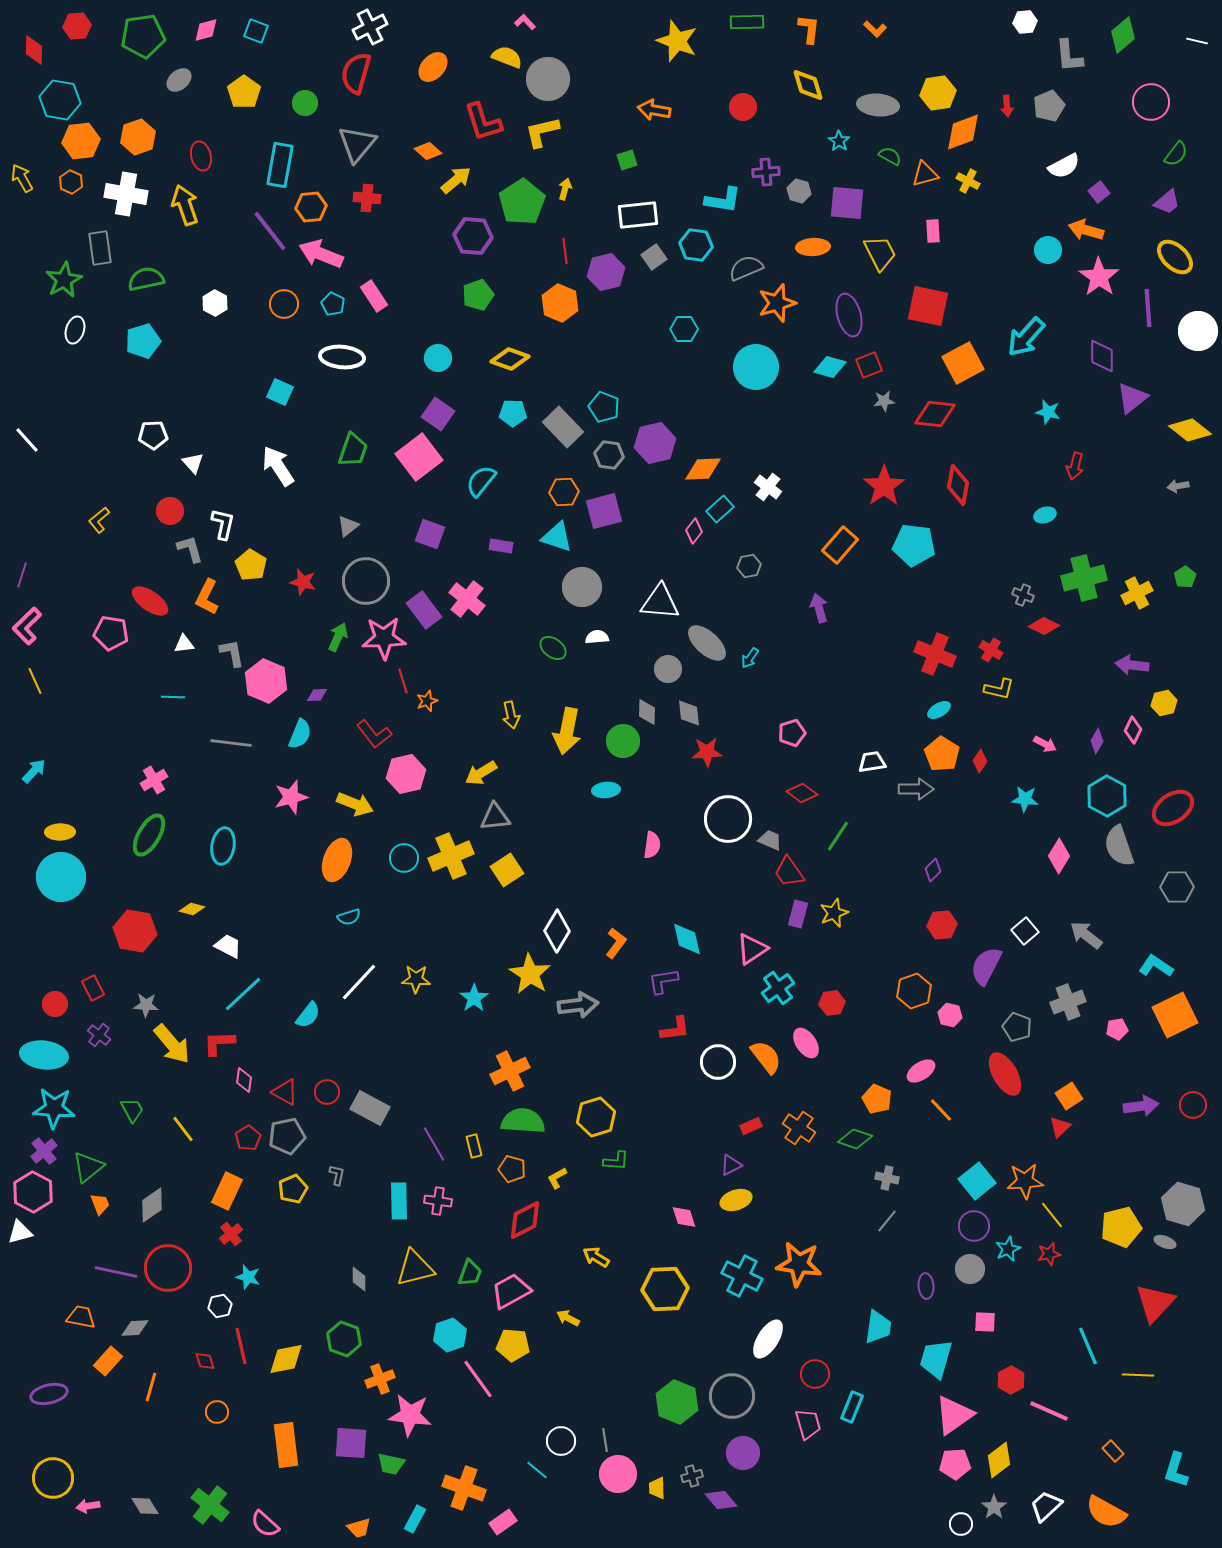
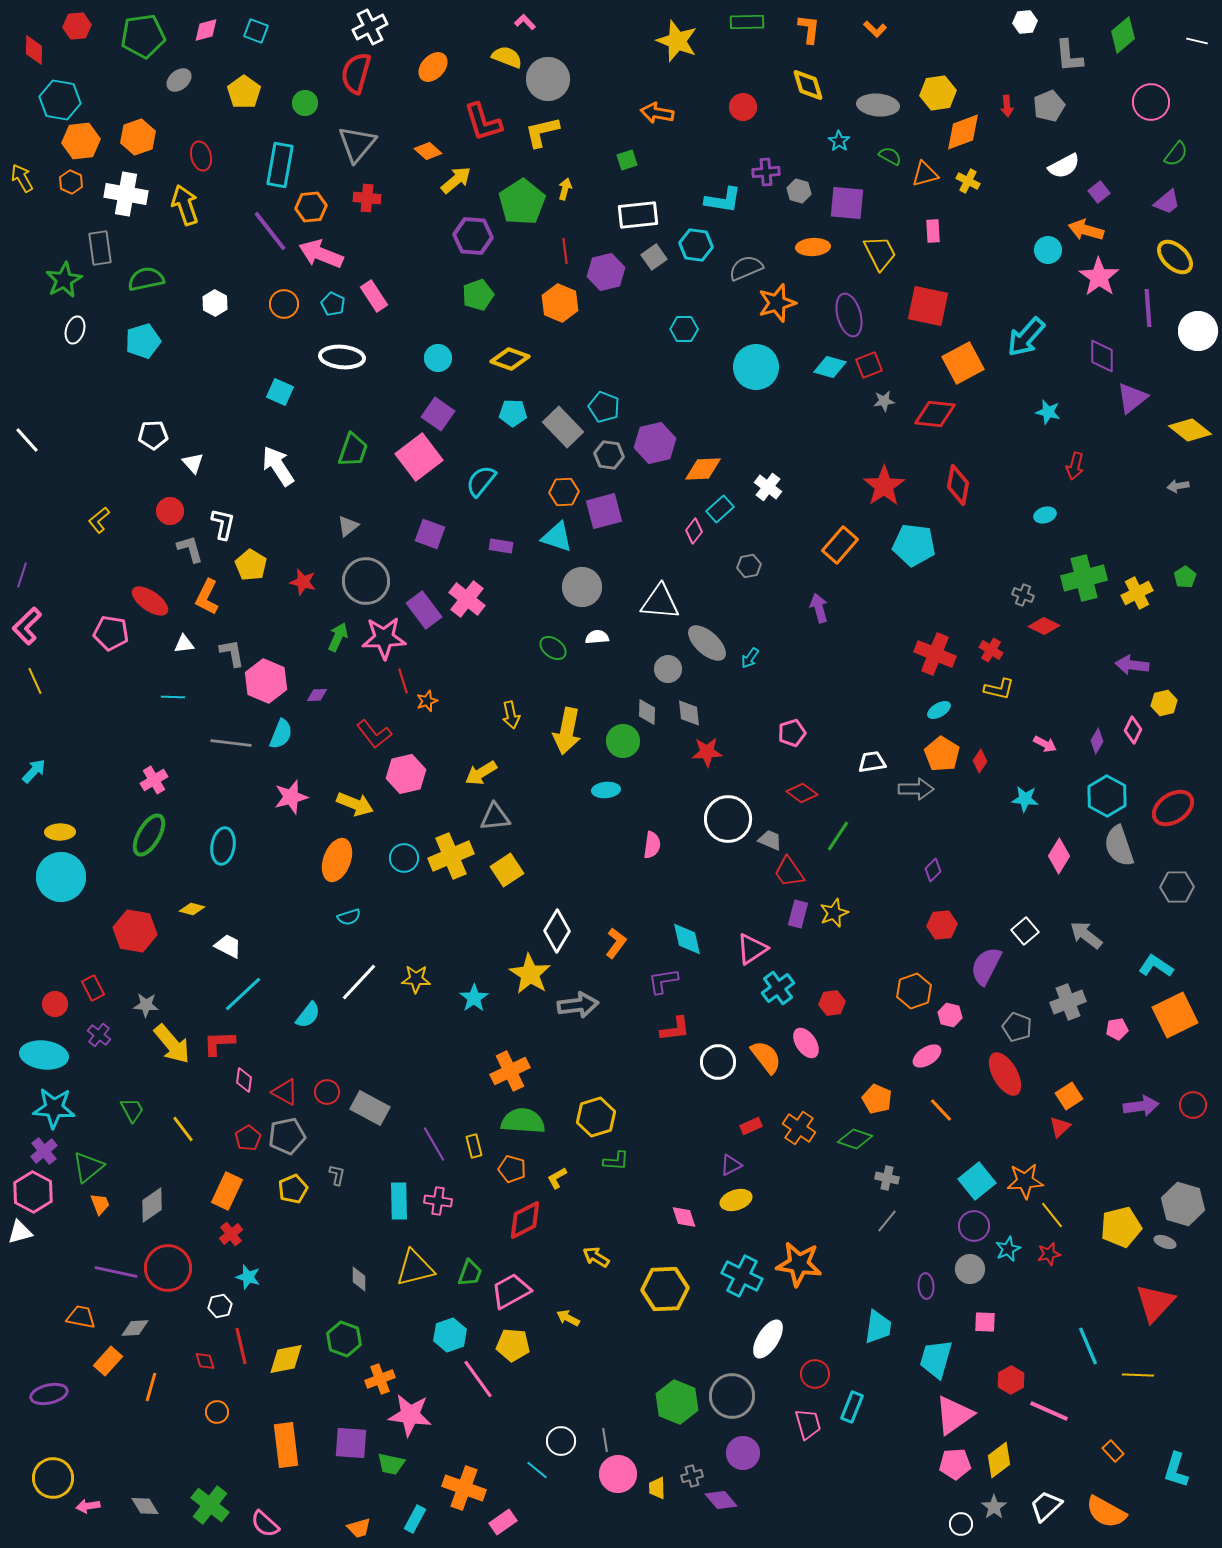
orange arrow at (654, 110): moved 3 px right, 3 px down
cyan semicircle at (300, 734): moved 19 px left
pink ellipse at (921, 1071): moved 6 px right, 15 px up
